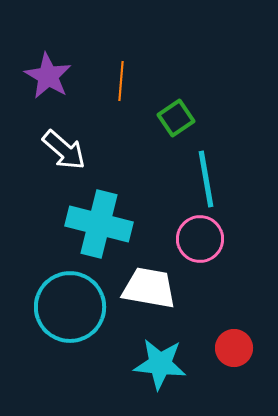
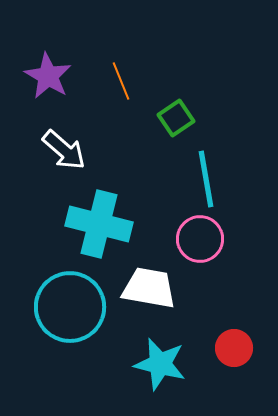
orange line: rotated 27 degrees counterclockwise
cyan star: rotated 8 degrees clockwise
